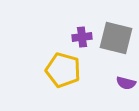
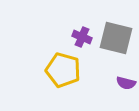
purple cross: rotated 30 degrees clockwise
